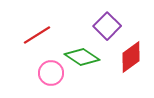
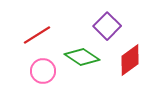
red diamond: moved 1 px left, 3 px down
pink circle: moved 8 px left, 2 px up
